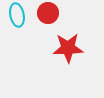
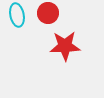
red star: moved 3 px left, 2 px up
